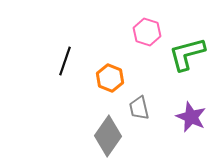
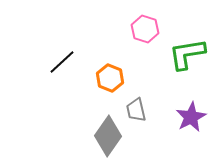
pink hexagon: moved 2 px left, 3 px up
green L-shape: rotated 6 degrees clockwise
black line: moved 3 px left, 1 px down; rotated 28 degrees clockwise
gray trapezoid: moved 3 px left, 2 px down
purple star: rotated 20 degrees clockwise
